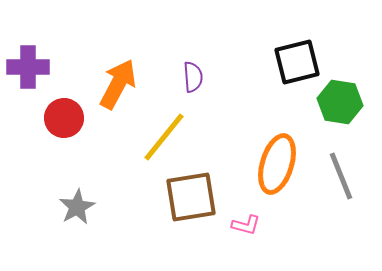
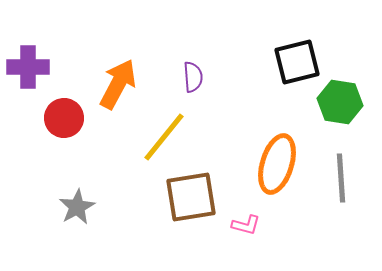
gray line: moved 2 px down; rotated 18 degrees clockwise
